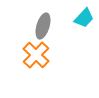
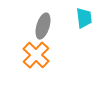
cyan trapezoid: rotated 50 degrees counterclockwise
